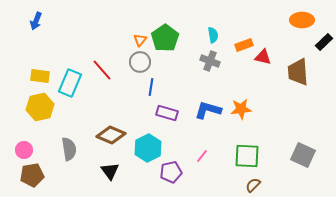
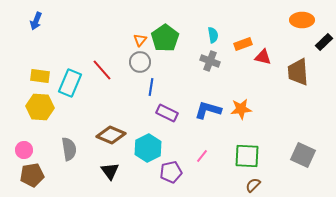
orange rectangle: moved 1 px left, 1 px up
yellow hexagon: rotated 16 degrees clockwise
purple rectangle: rotated 10 degrees clockwise
